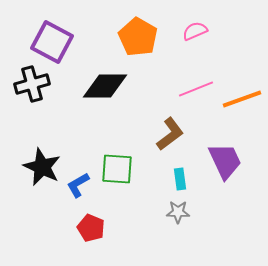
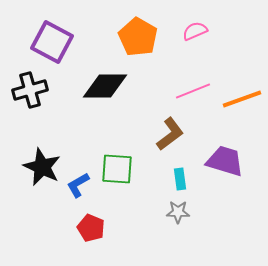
black cross: moved 2 px left, 6 px down
pink line: moved 3 px left, 2 px down
purple trapezoid: rotated 48 degrees counterclockwise
